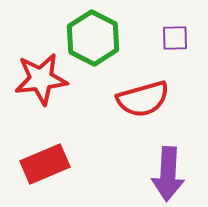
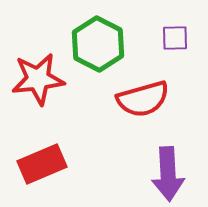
green hexagon: moved 5 px right, 6 px down
red star: moved 3 px left
red rectangle: moved 3 px left
purple arrow: rotated 6 degrees counterclockwise
